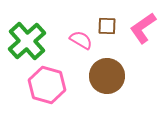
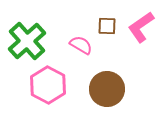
pink L-shape: moved 2 px left, 1 px up
pink semicircle: moved 5 px down
brown circle: moved 13 px down
pink hexagon: moved 1 px right; rotated 12 degrees clockwise
